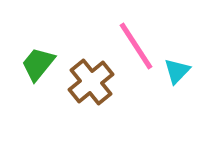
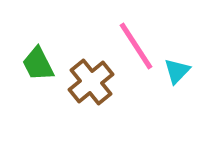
green trapezoid: rotated 66 degrees counterclockwise
